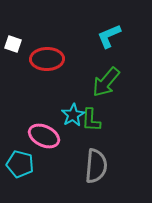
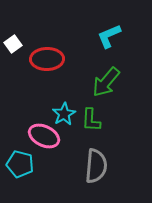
white square: rotated 36 degrees clockwise
cyan star: moved 9 px left, 1 px up
